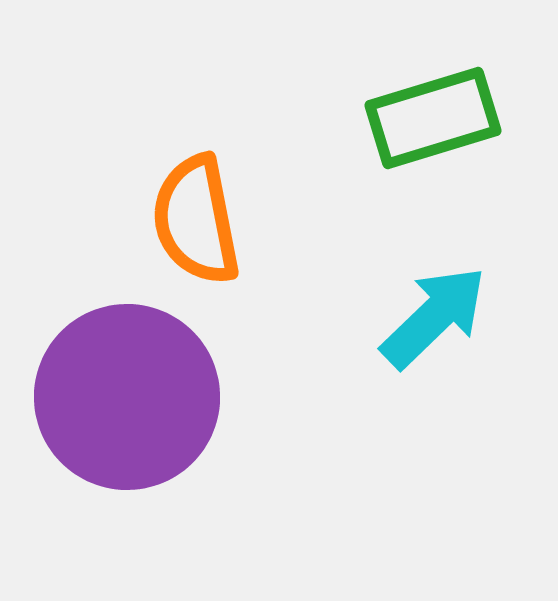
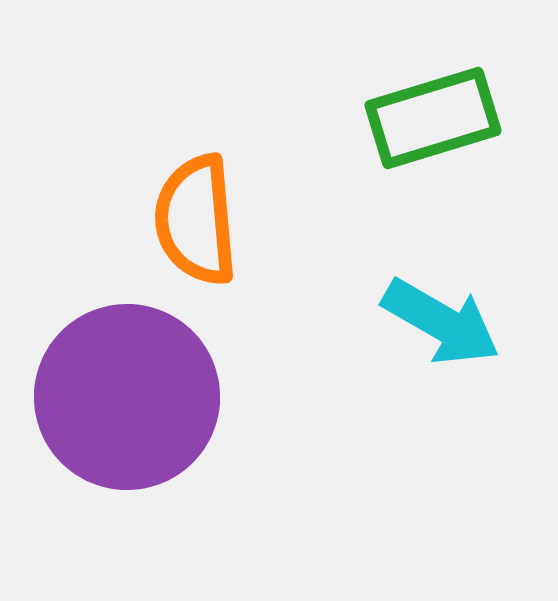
orange semicircle: rotated 6 degrees clockwise
cyan arrow: moved 7 px right, 5 px down; rotated 74 degrees clockwise
